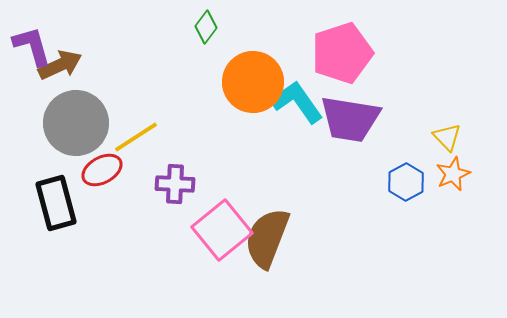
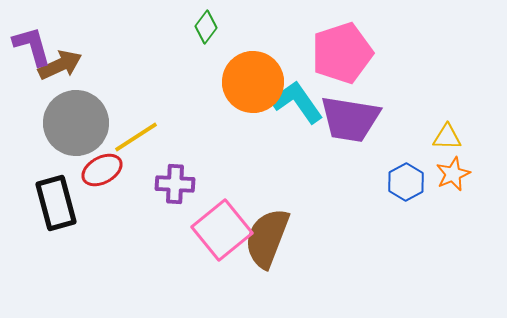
yellow triangle: rotated 44 degrees counterclockwise
